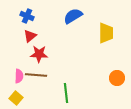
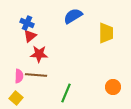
blue cross: moved 7 px down
orange circle: moved 4 px left, 9 px down
green line: rotated 30 degrees clockwise
